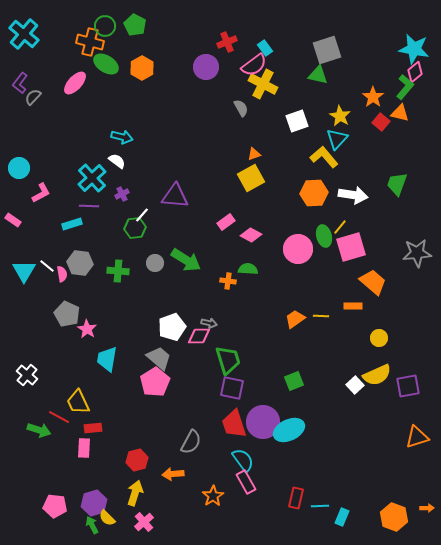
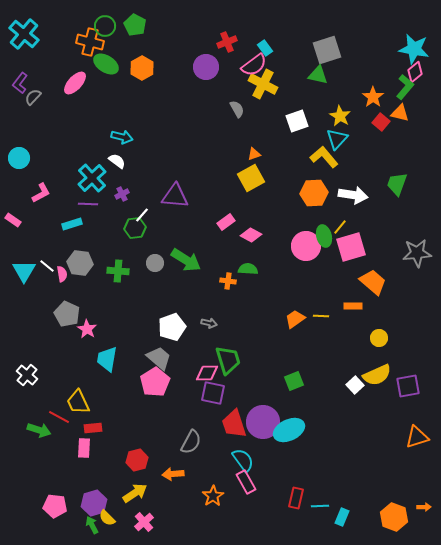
gray semicircle at (241, 108): moved 4 px left, 1 px down
cyan circle at (19, 168): moved 10 px up
purple line at (89, 206): moved 1 px left, 2 px up
pink circle at (298, 249): moved 8 px right, 3 px up
pink diamond at (199, 336): moved 8 px right, 37 px down
purple square at (232, 388): moved 19 px left, 5 px down
yellow arrow at (135, 493): rotated 40 degrees clockwise
orange arrow at (427, 508): moved 3 px left, 1 px up
